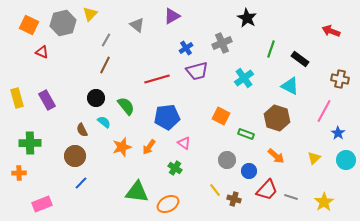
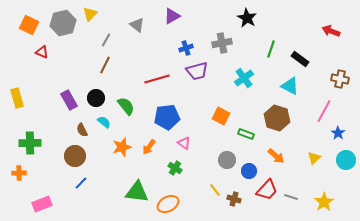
gray cross at (222, 43): rotated 12 degrees clockwise
blue cross at (186, 48): rotated 16 degrees clockwise
purple rectangle at (47, 100): moved 22 px right
